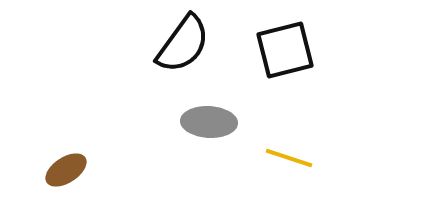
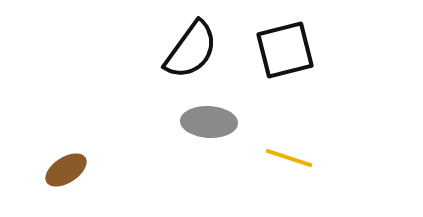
black semicircle: moved 8 px right, 6 px down
